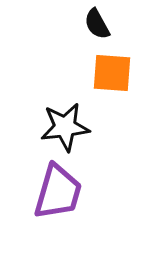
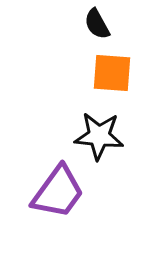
black star: moved 34 px right, 9 px down; rotated 12 degrees clockwise
purple trapezoid: rotated 20 degrees clockwise
